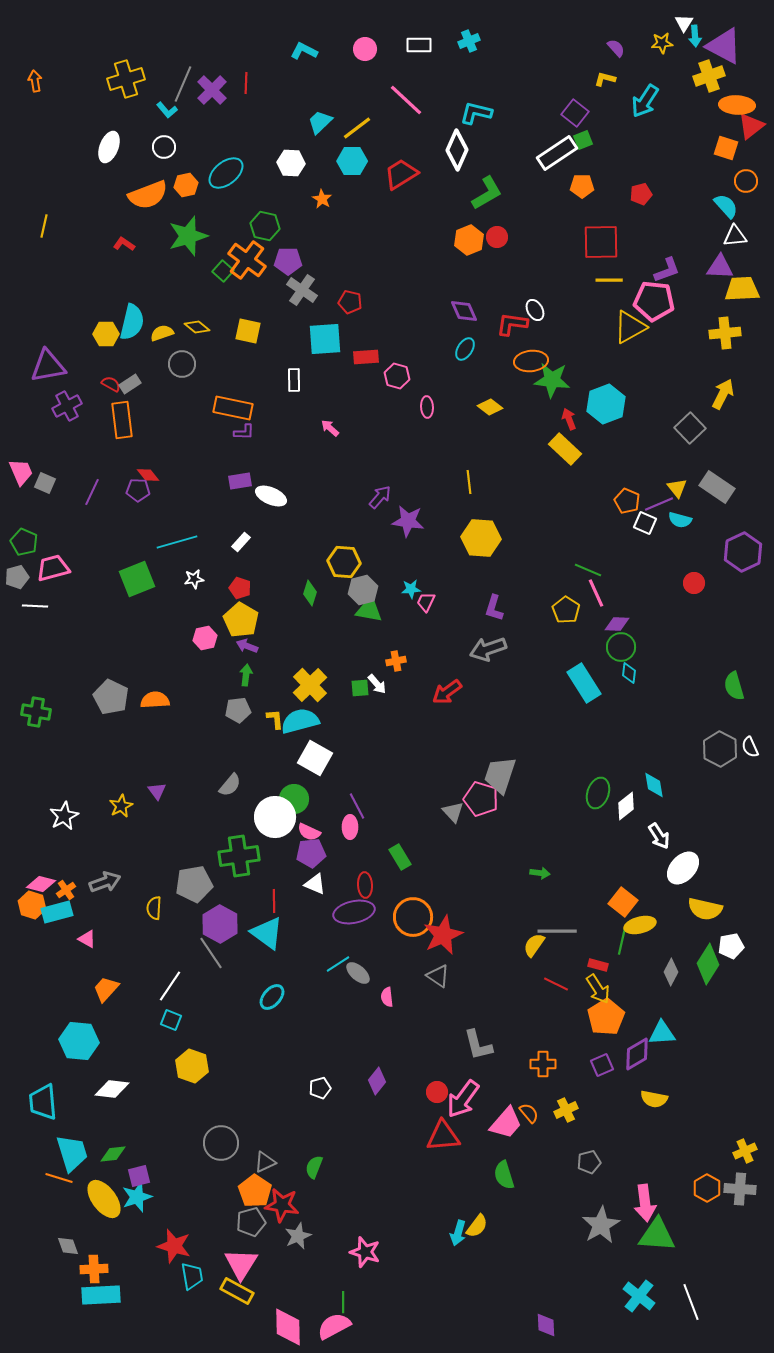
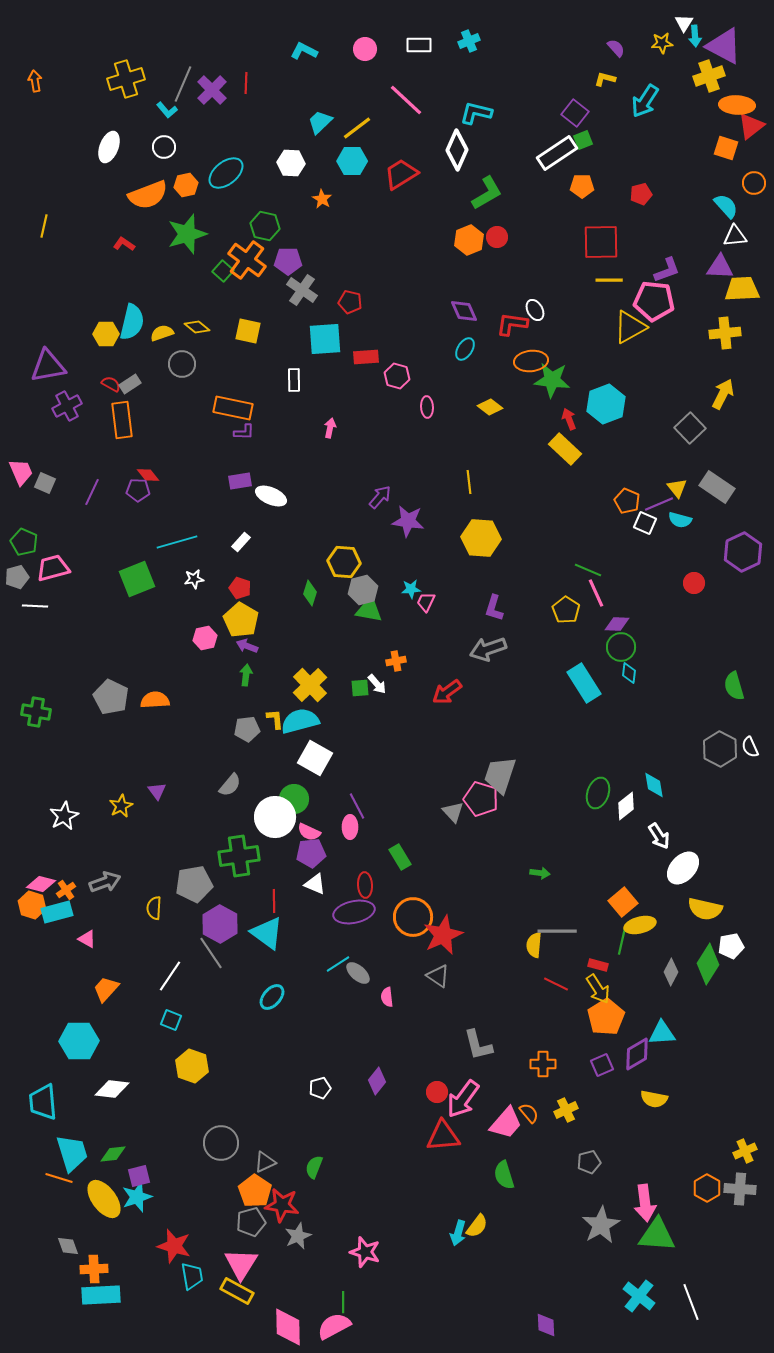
orange circle at (746, 181): moved 8 px right, 2 px down
green star at (188, 236): moved 1 px left, 2 px up
pink arrow at (330, 428): rotated 60 degrees clockwise
gray pentagon at (238, 710): moved 9 px right, 19 px down
orange square at (623, 902): rotated 12 degrees clockwise
yellow semicircle at (534, 945): rotated 30 degrees counterclockwise
white line at (170, 986): moved 10 px up
cyan hexagon at (79, 1041): rotated 6 degrees counterclockwise
